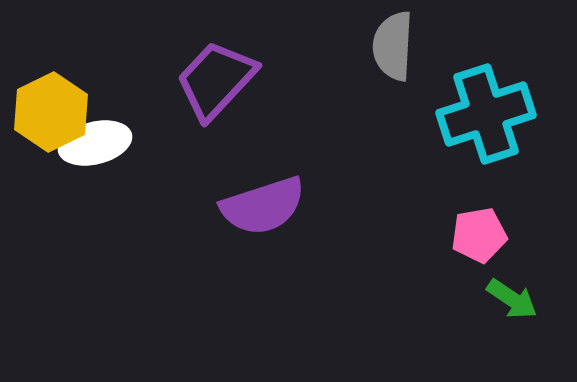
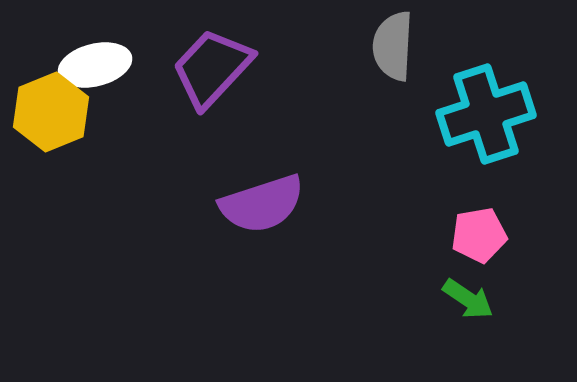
purple trapezoid: moved 4 px left, 12 px up
yellow hexagon: rotated 4 degrees clockwise
white ellipse: moved 78 px up
purple semicircle: moved 1 px left, 2 px up
green arrow: moved 44 px left
